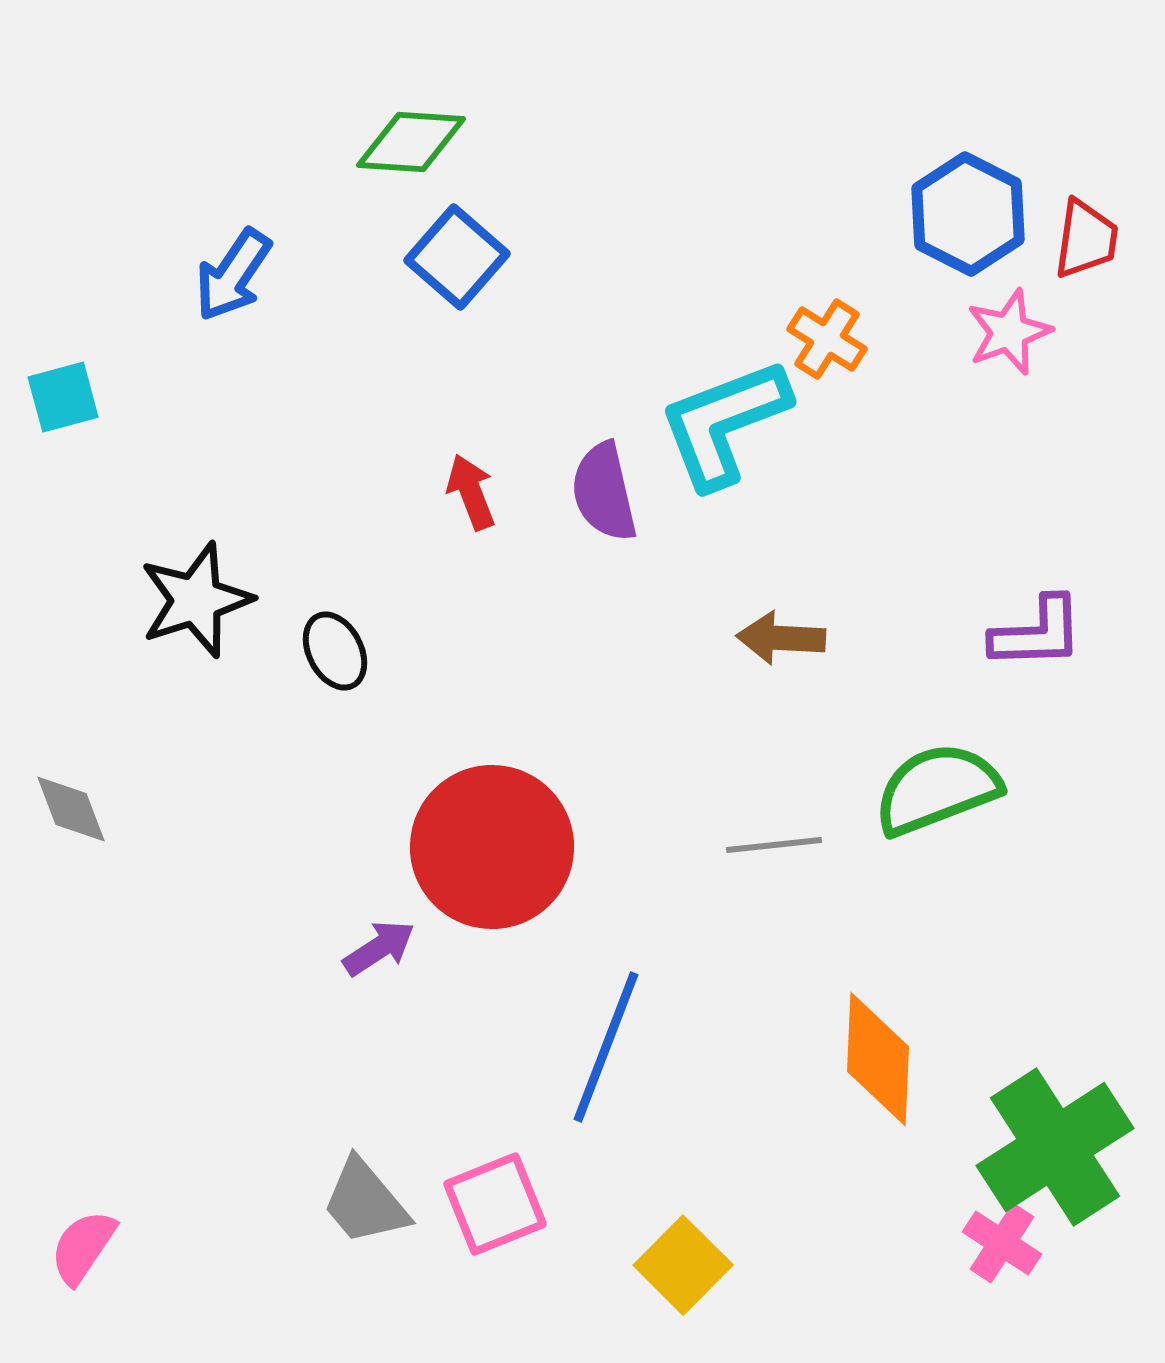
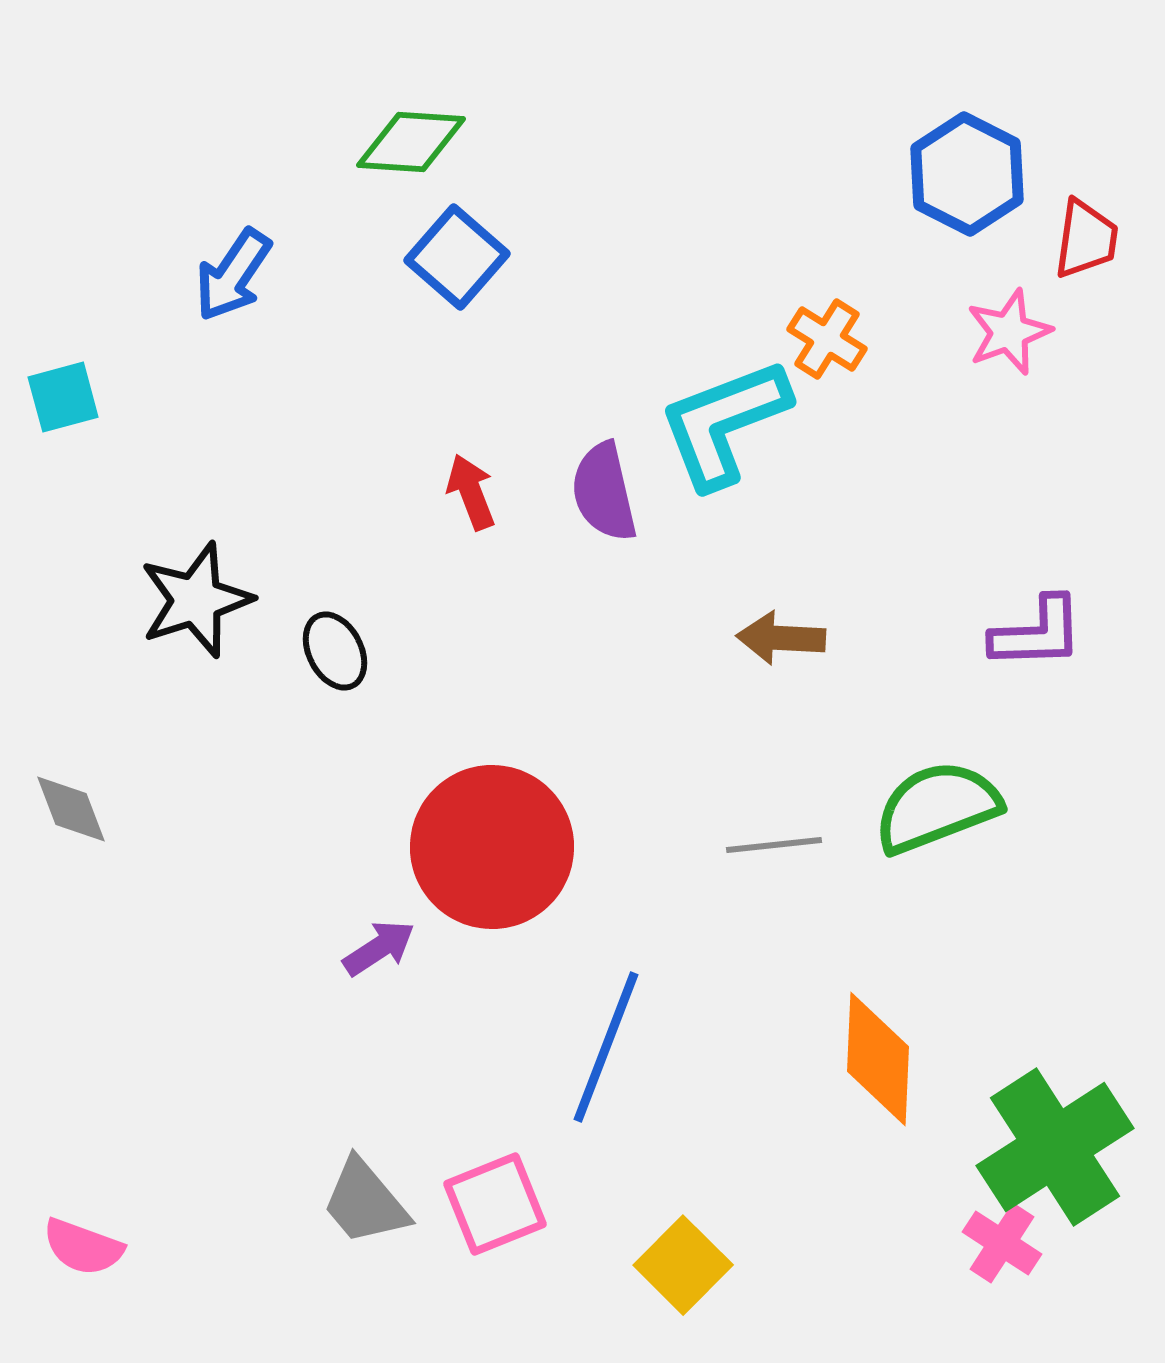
blue hexagon: moved 1 px left, 40 px up
green semicircle: moved 18 px down
pink semicircle: rotated 104 degrees counterclockwise
